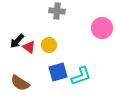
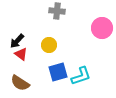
red triangle: moved 8 px left, 7 px down
